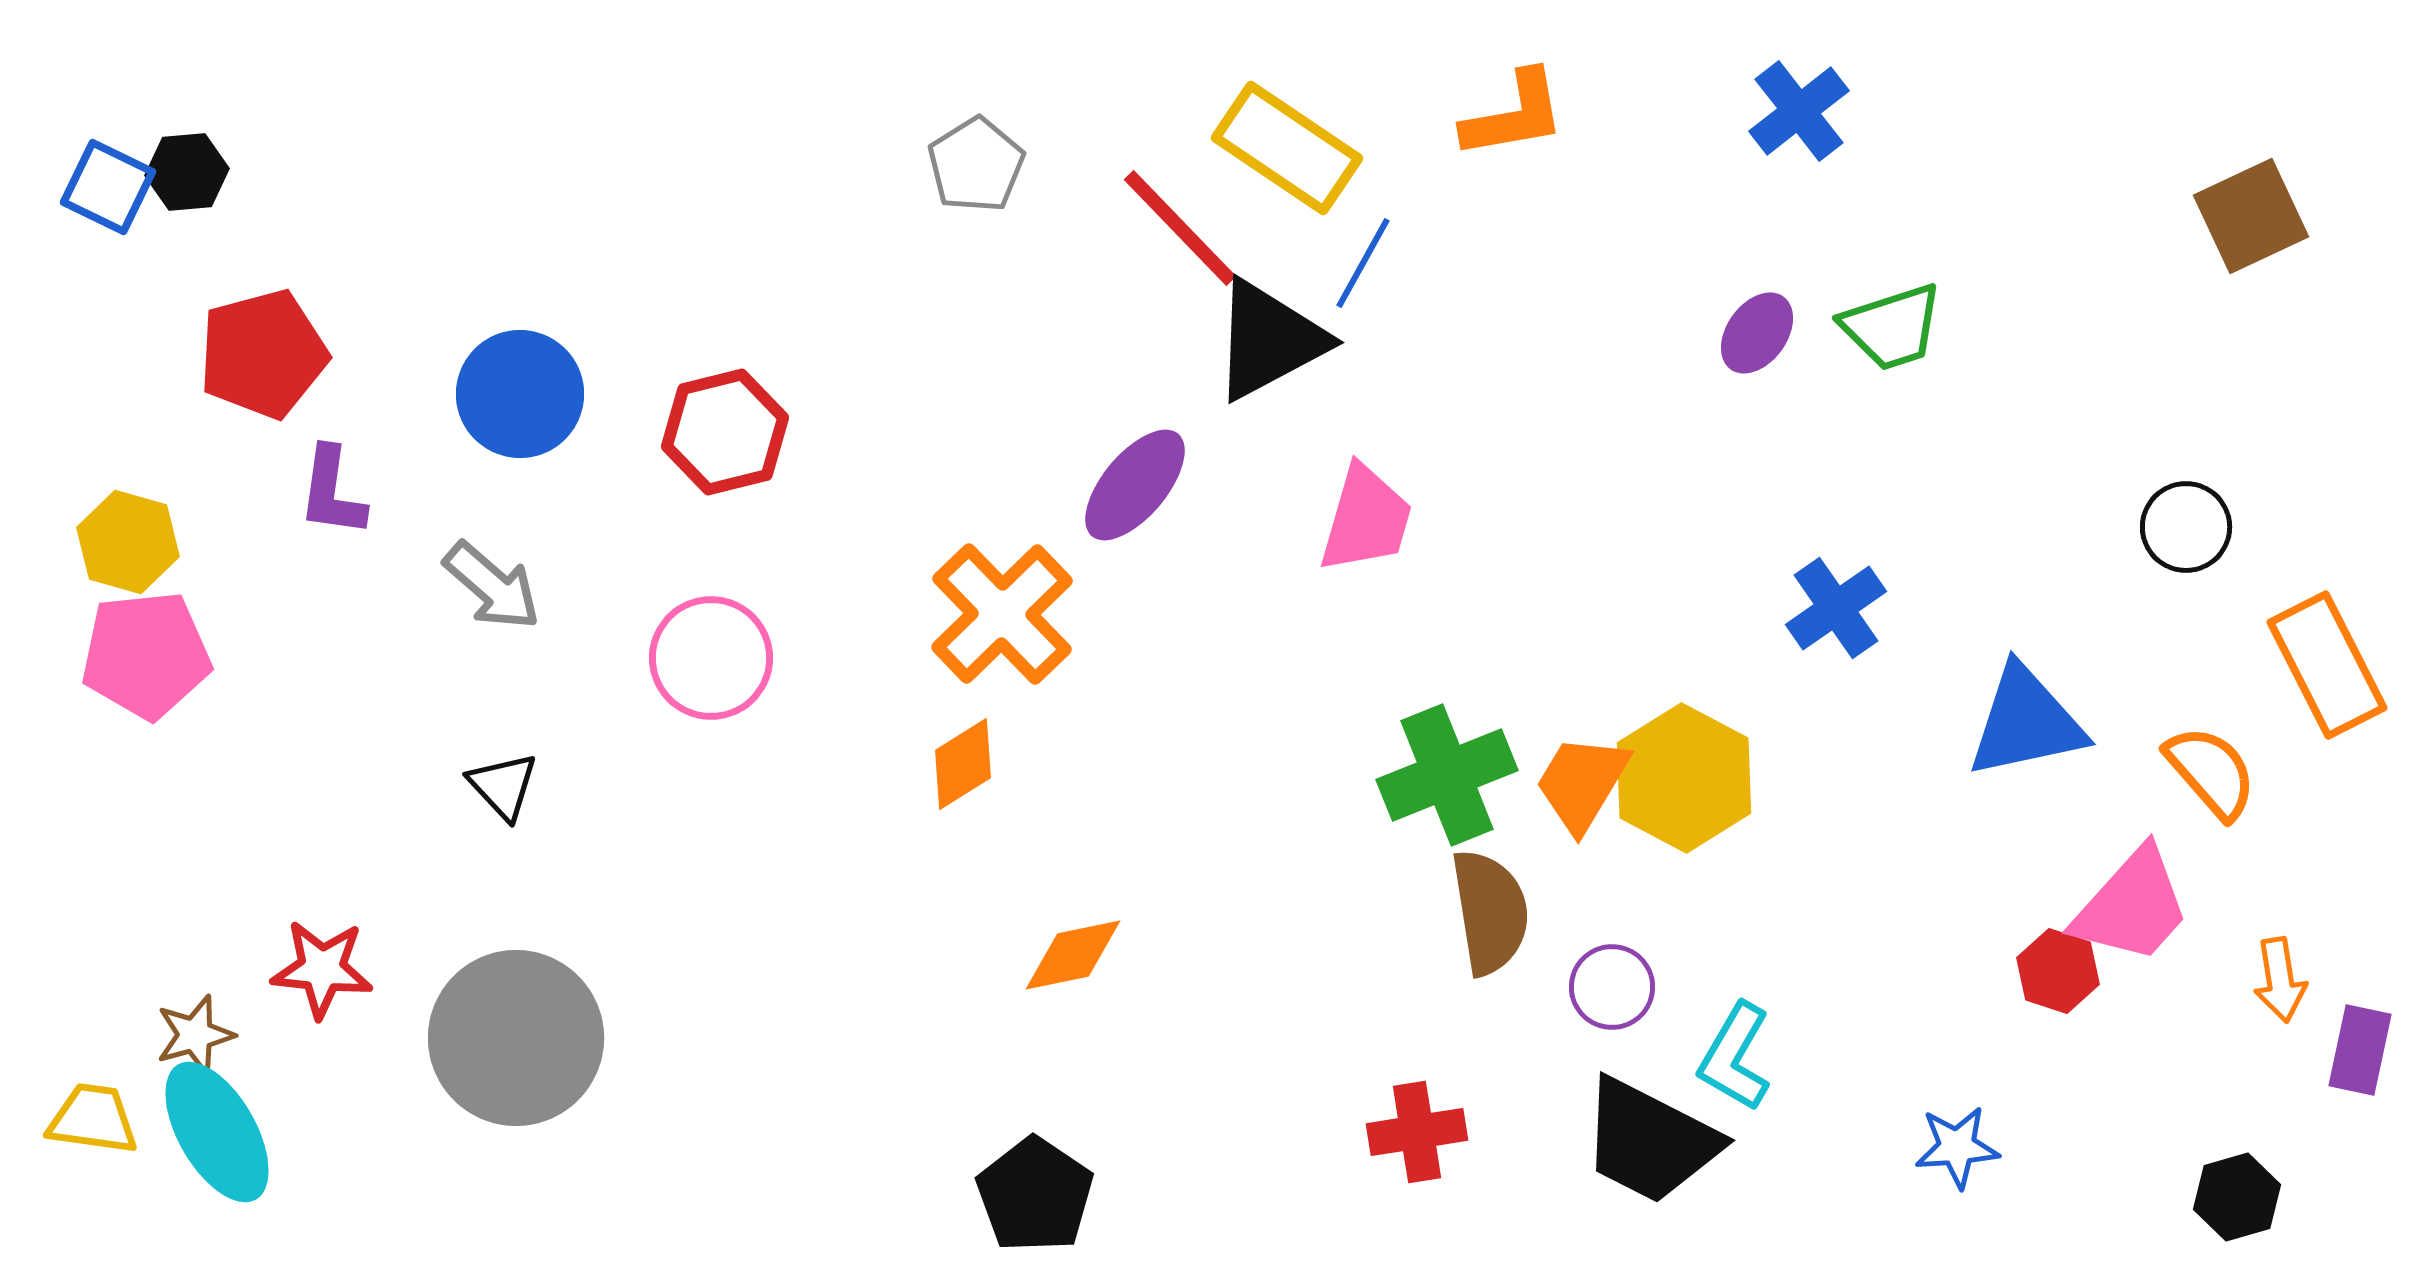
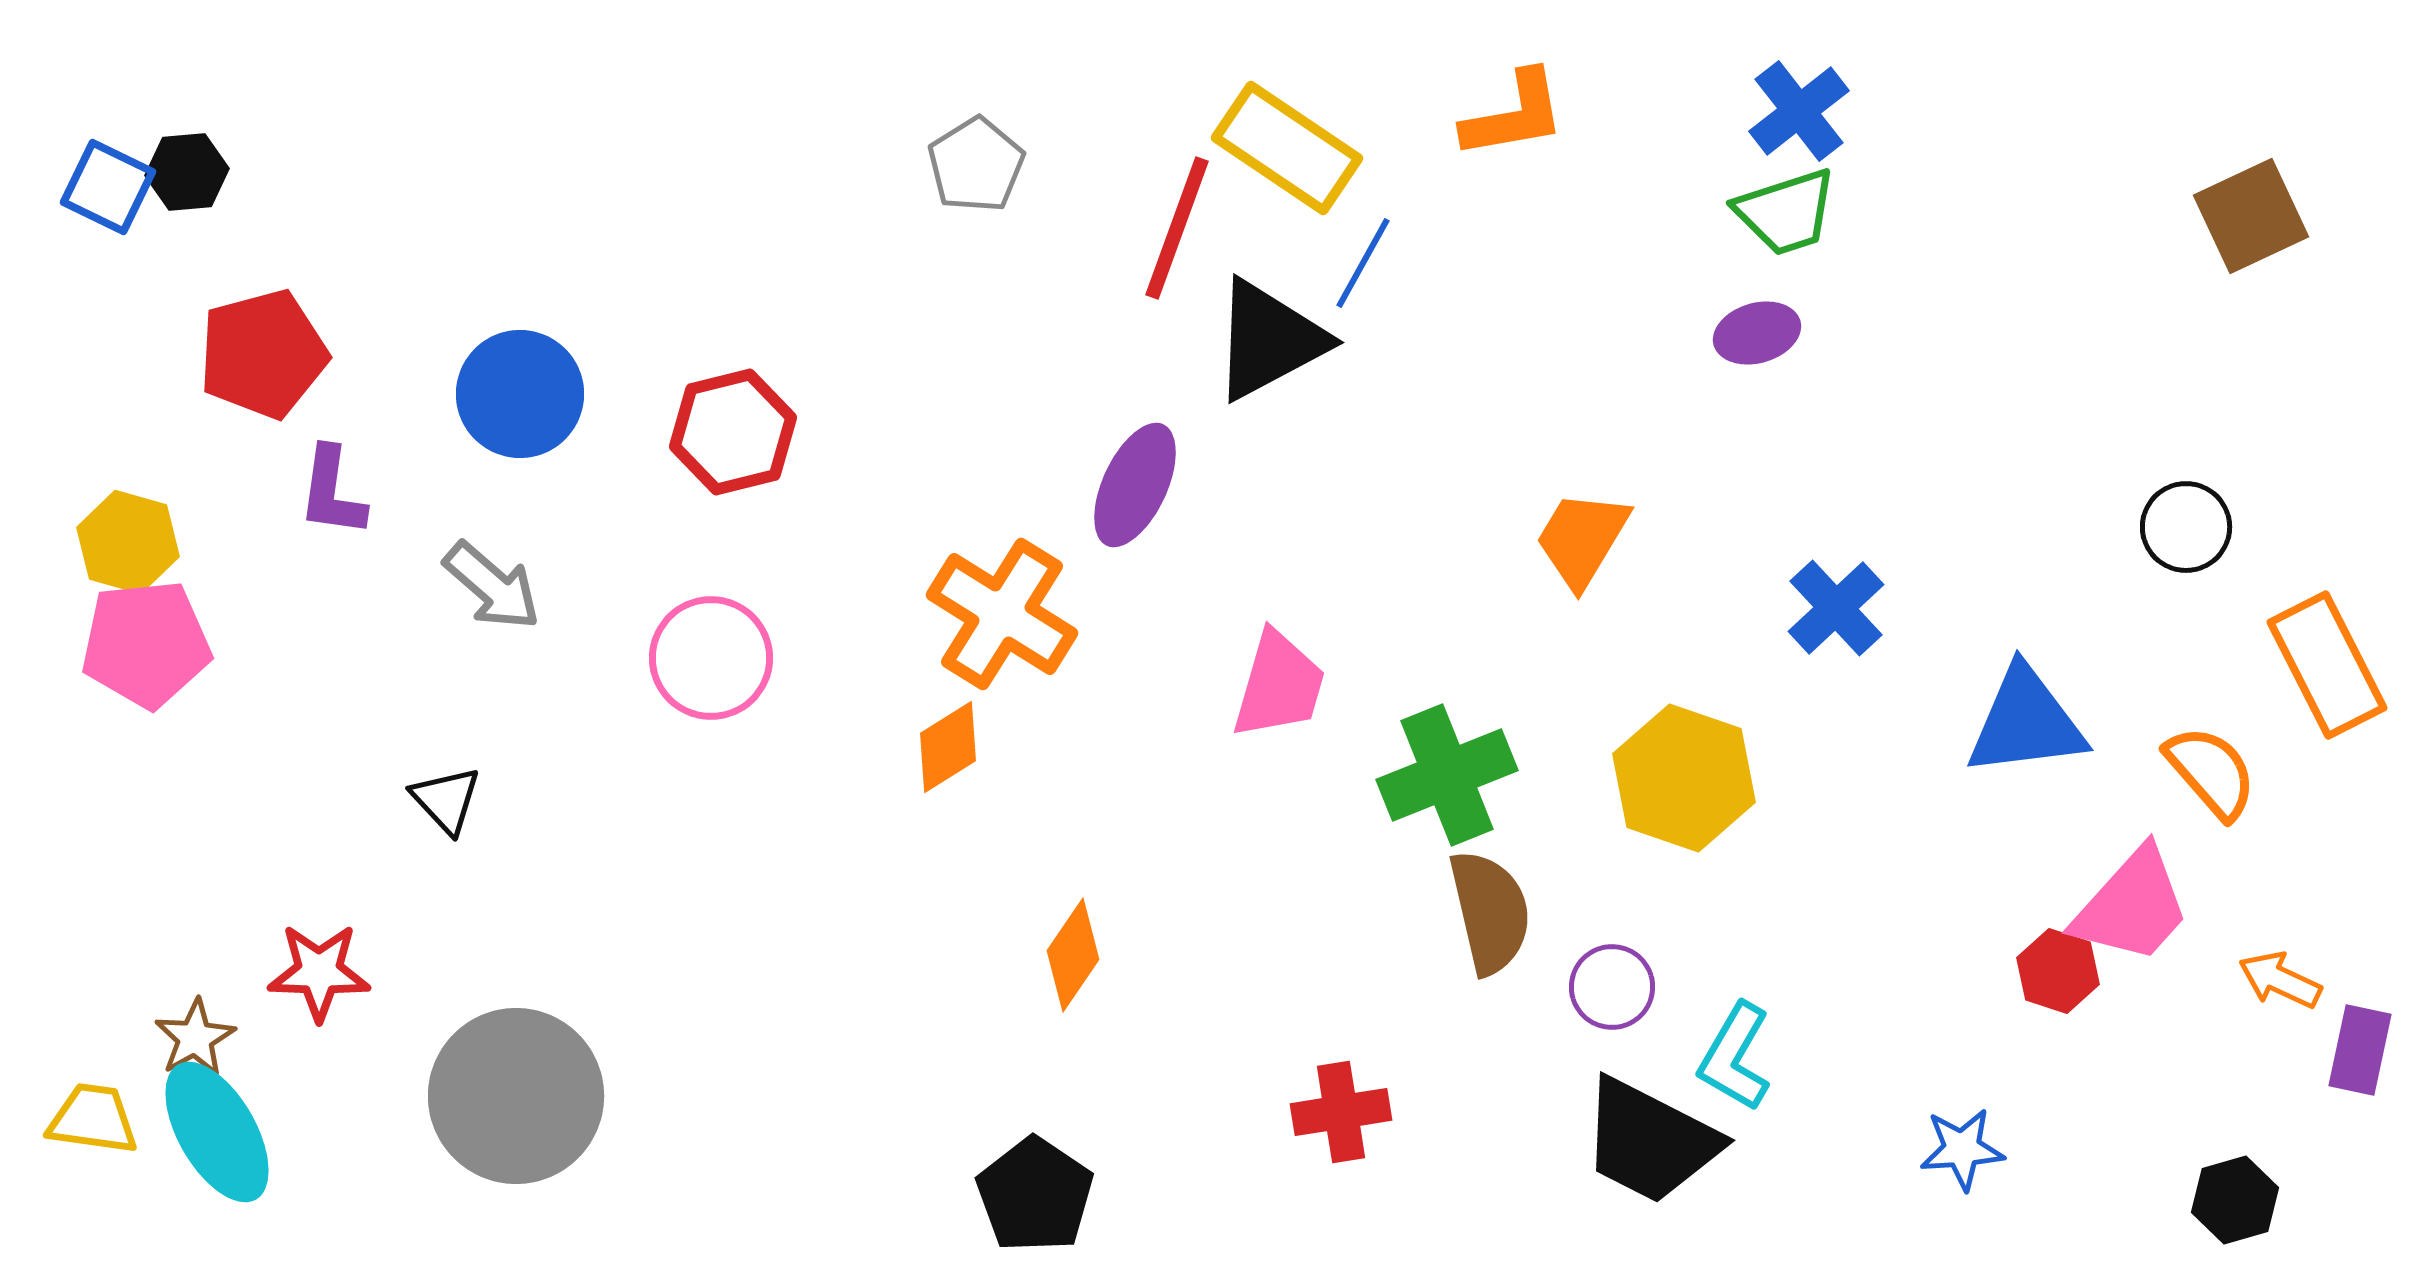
red line at (1180, 228): moved 3 px left; rotated 64 degrees clockwise
green trapezoid at (1892, 327): moved 106 px left, 115 px up
purple ellipse at (1757, 333): rotated 38 degrees clockwise
red hexagon at (725, 432): moved 8 px right
purple ellipse at (1135, 485): rotated 15 degrees counterclockwise
pink trapezoid at (1366, 519): moved 87 px left, 166 px down
blue cross at (1836, 608): rotated 8 degrees counterclockwise
orange cross at (1002, 614): rotated 14 degrees counterclockwise
pink pentagon at (146, 655): moved 11 px up
blue triangle at (2026, 722): rotated 5 degrees clockwise
orange diamond at (963, 764): moved 15 px left, 17 px up
yellow hexagon at (1684, 778): rotated 9 degrees counterclockwise
orange trapezoid at (1582, 783): moved 244 px up
black triangle at (503, 786): moved 57 px left, 14 px down
brown semicircle at (1490, 912): rotated 4 degrees counterclockwise
orange diamond at (1073, 955): rotated 44 degrees counterclockwise
red star at (322, 969): moved 3 px left, 3 px down; rotated 4 degrees counterclockwise
orange arrow at (2280, 980): rotated 124 degrees clockwise
brown star at (195, 1035): moved 3 px down; rotated 14 degrees counterclockwise
gray circle at (516, 1038): moved 58 px down
red cross at (1417, 1132): moved 76 px left, 20 px up
blue star at (1957, 1147): moved 5 px right, 2 px down
black hexagon at (2237, 1197): moved 2 px left, 3 px down
